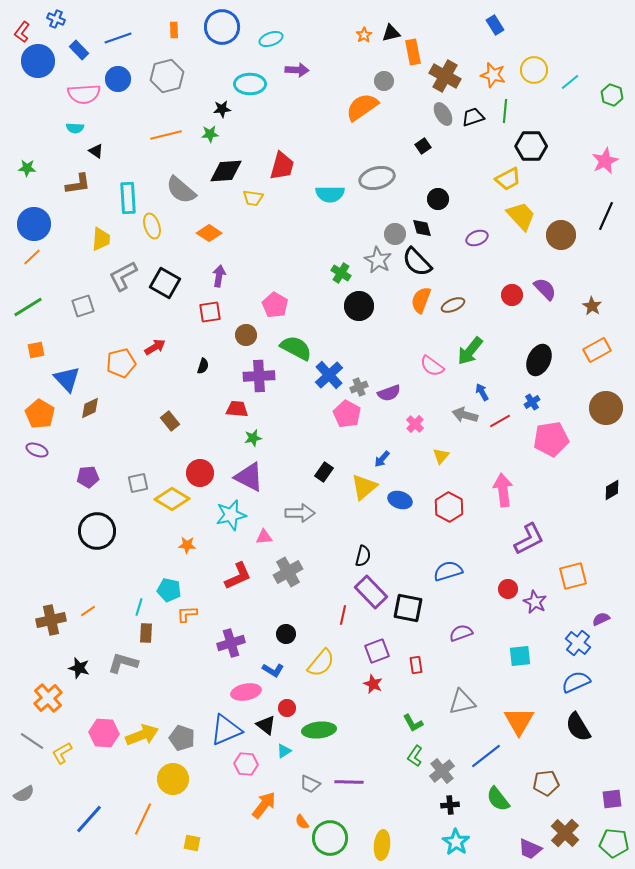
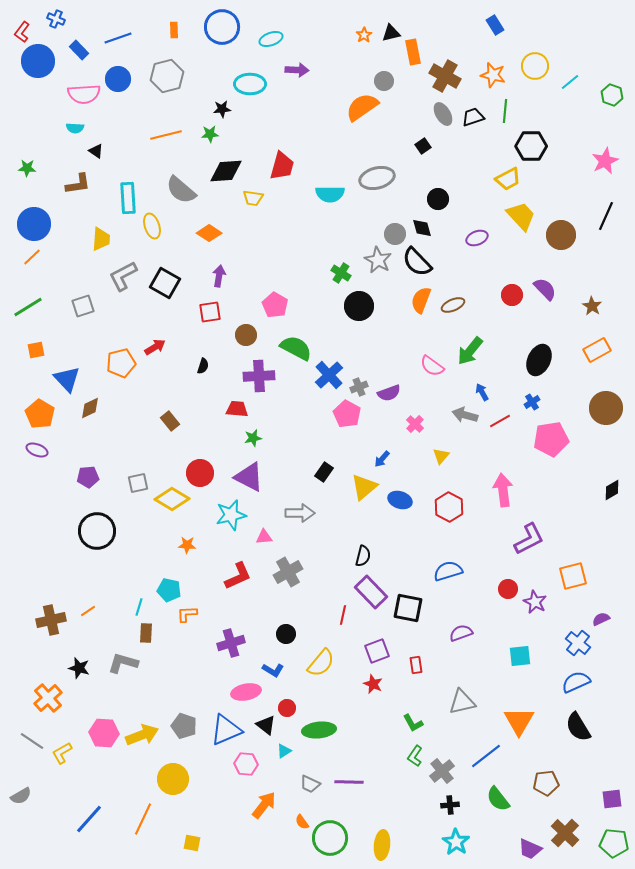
yellow circle at (534, 70): moved 1 px right, 4 px up
gray pentagon at (182, 738): moved 2 px right, 12 px up
gray semicircle at (24, 794): moved 3 px left, 2 px down
